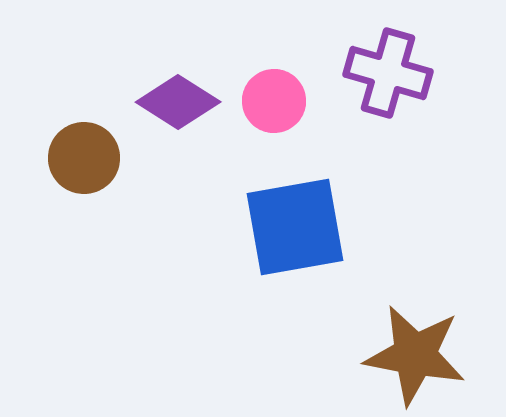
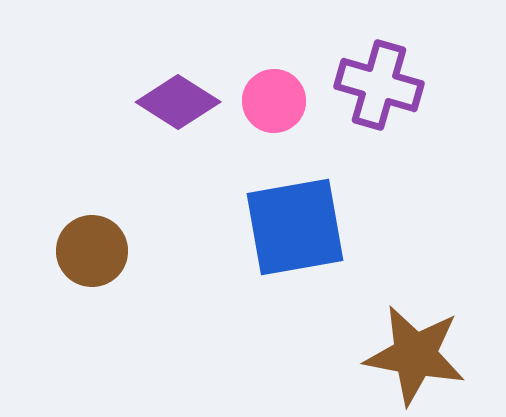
purple cross: moved 9 px left, 12 px down
brown circle: moved 8 px right, 93 px down
